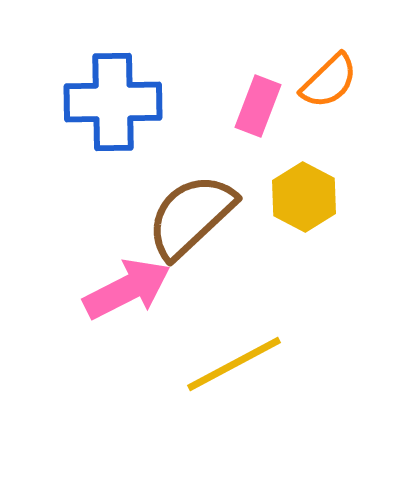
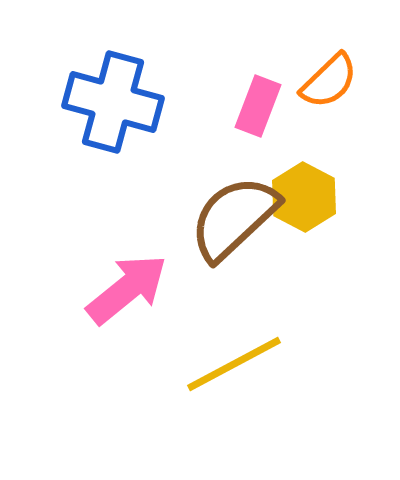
blue cross: rotated 16 degrees clockwise
brown semicircle: moved 43 px right, 2 px down
pink arrow: rotated 12 degrees counterclockwise
